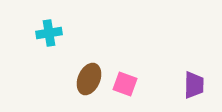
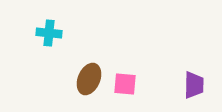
cyan cross: rotated 15 degrees clockwise
pink square: rotated 15 degrees counterclockwise
